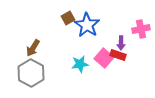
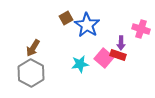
brown square: moved 2 px left
pink cross: rotated 30 degrees clockwise
